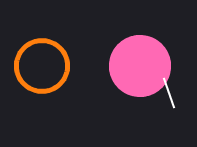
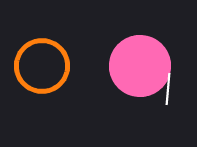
white line: moved 1 px left, 4 px up; rotated 24 degrees clockwise
